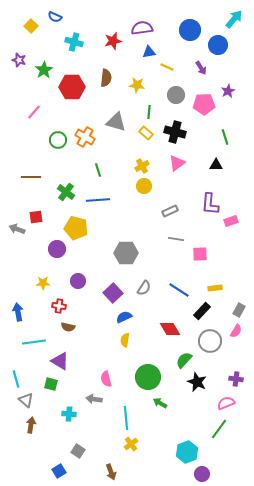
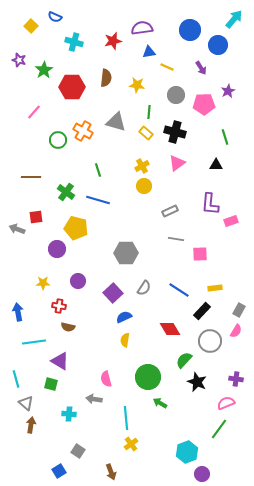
orange cross at (85, 137): moved 2 px left, 6 px up
blue line at (98, 200): rotated 20 degrees clockwise
gray triangle at (26, 400): moved 3 px down
